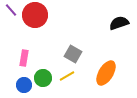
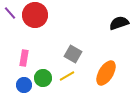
purple line: moved 1 px left, 3 px down
